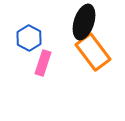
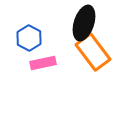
black ellipse: moved 1 px down
pink rectangle: rotated 60 degrees clockwise
